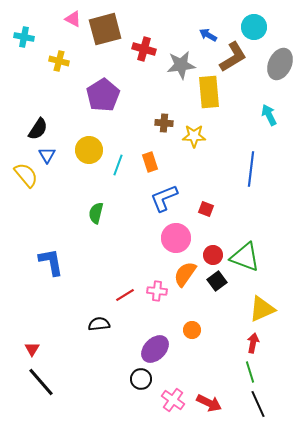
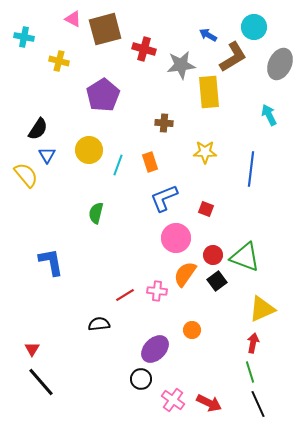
yellow star at (194, 136): moved 11 px right, 16 px down
